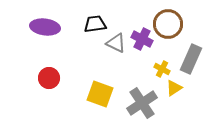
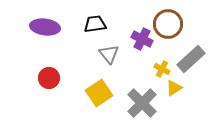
gray triangle: moved 7 px left, 11 px down; rotated 25 degrees clockwise
gray rectangle: rotated 24 degrees clockwise
yellow square: moved 1 px left, 1 px up; rotated 36 degrees clockwise
gray cross: rotated 12 degrees counterclockwise
